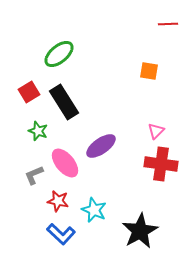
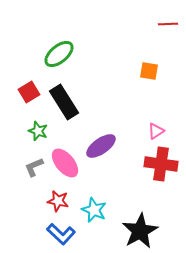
pink triangle: rotated 12 degrees clockwise
gray L-shape: moved 8 px up
